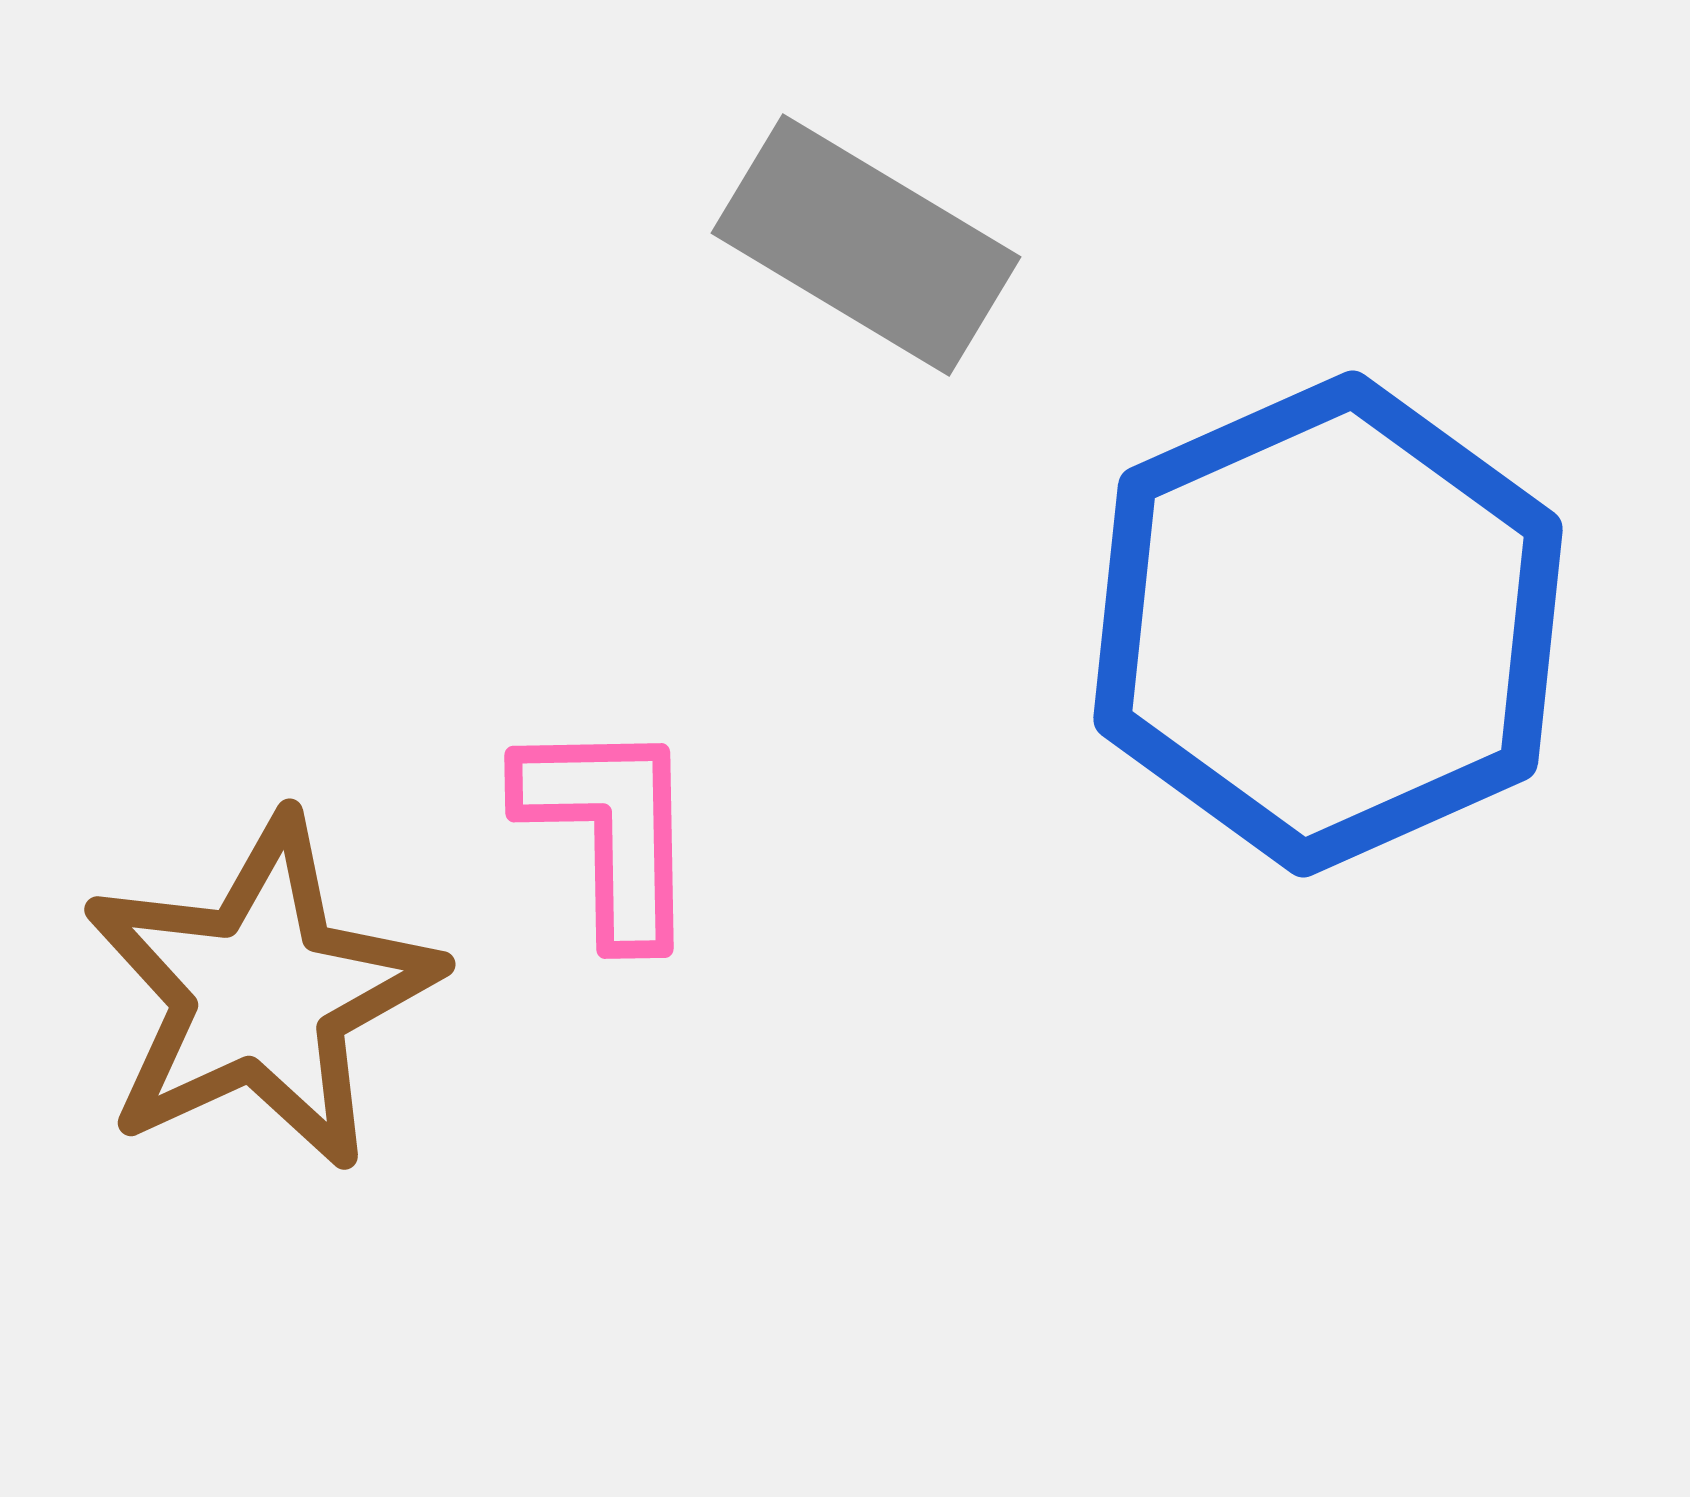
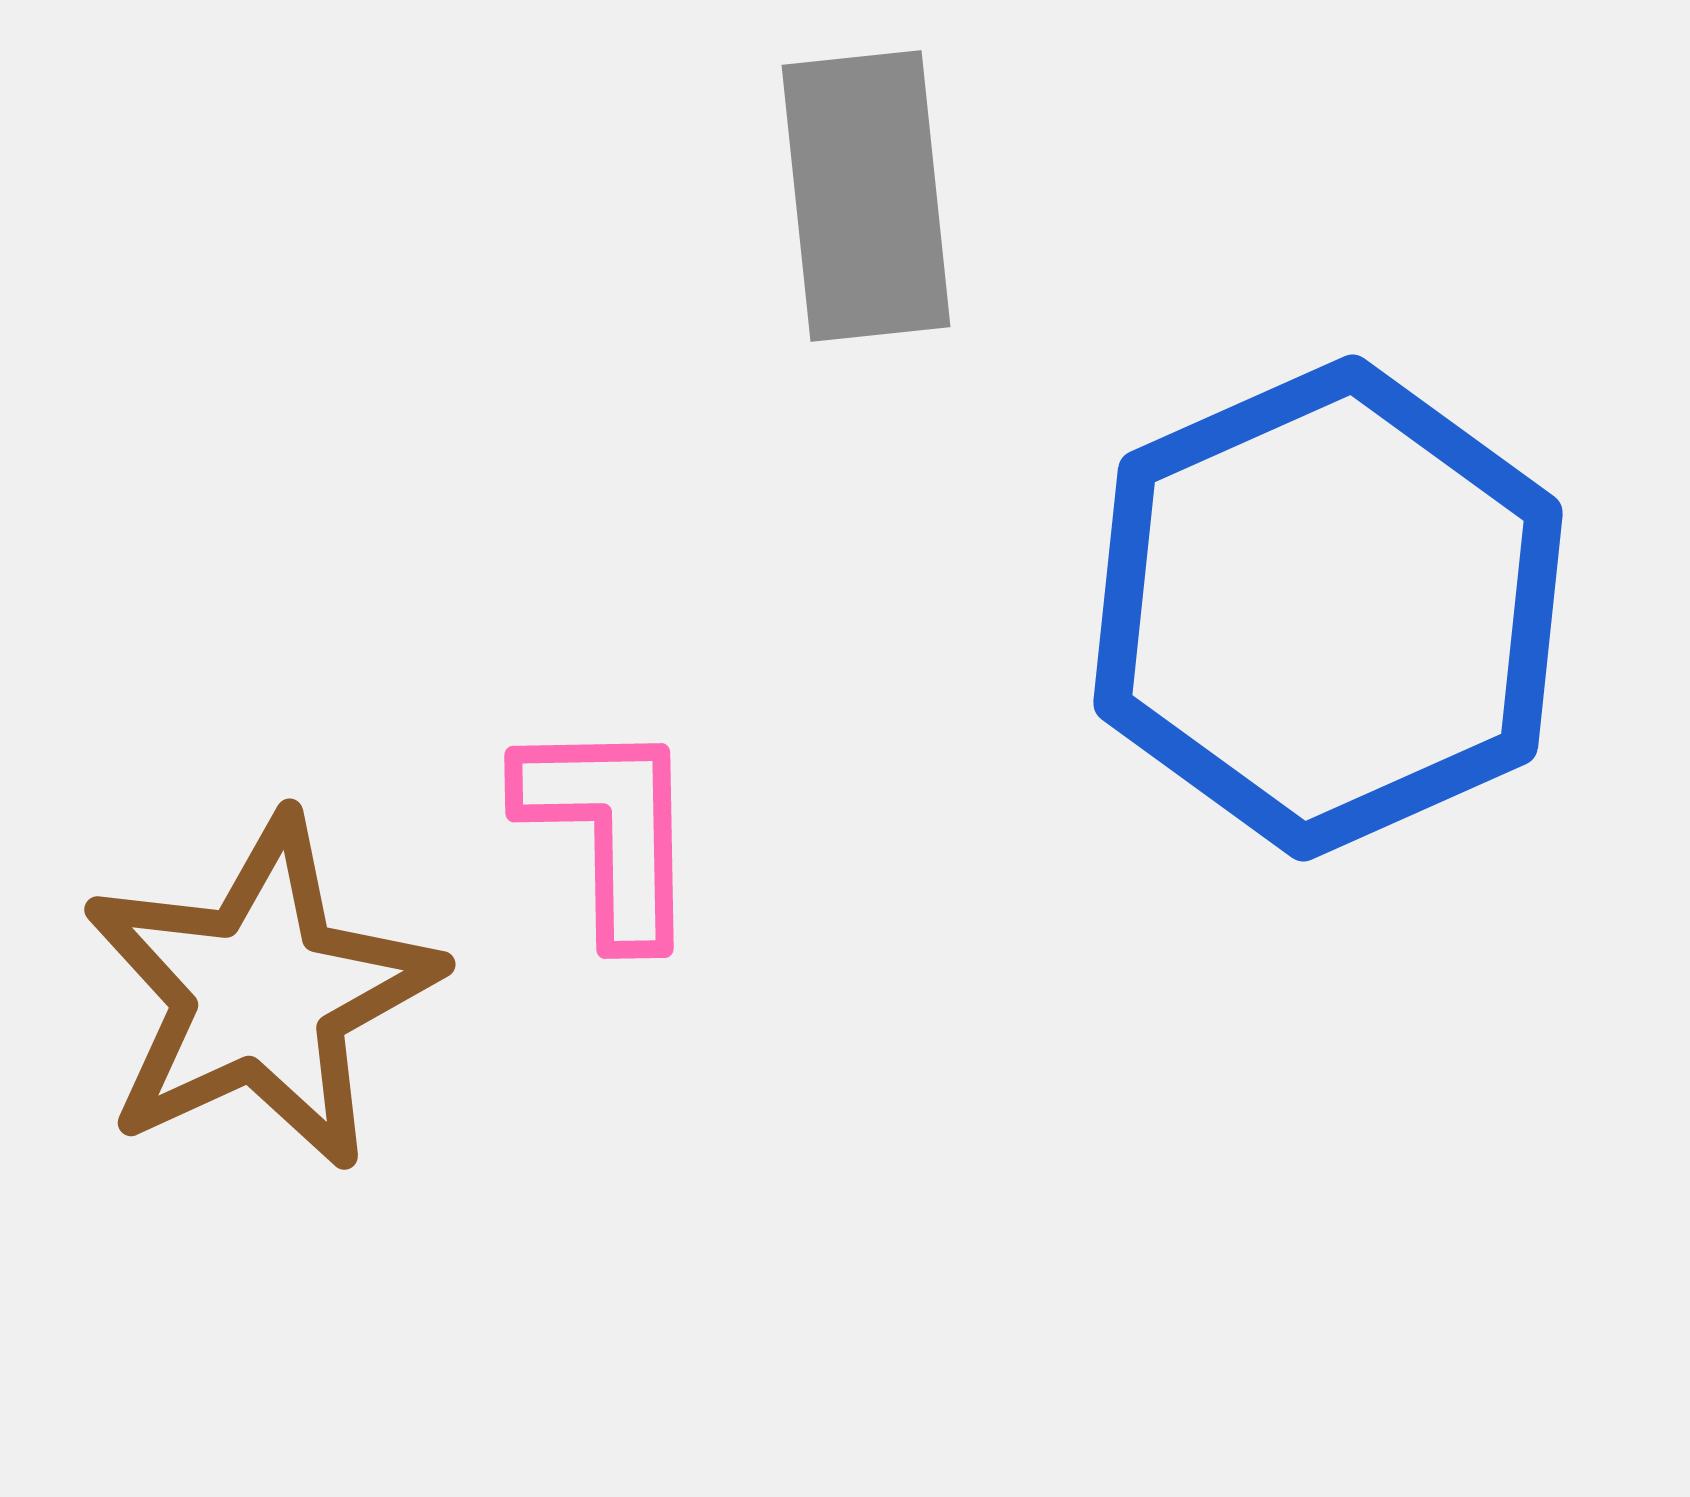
gray rectangle: moved 49 px up; rotated 53 degrees clockwise
blue hexagon: moved 16 px up
